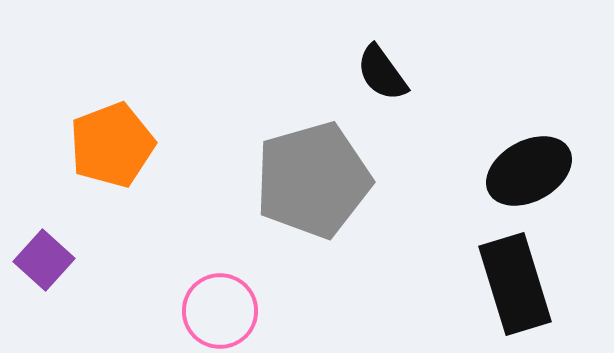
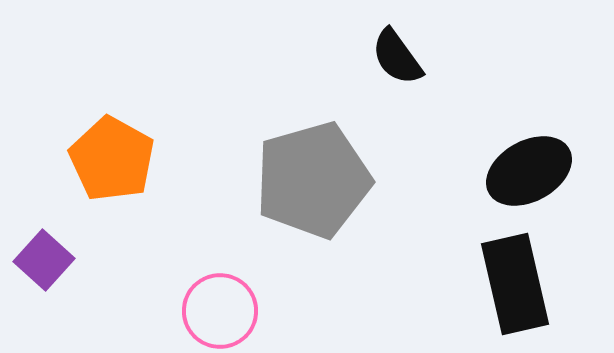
black semicircle: moved 15 px right, 16 px up
orange pentagon: moved 14 px down; rotated 22 degrees counterclockwise
black rectangle: rotated 4 degrees clockwise
